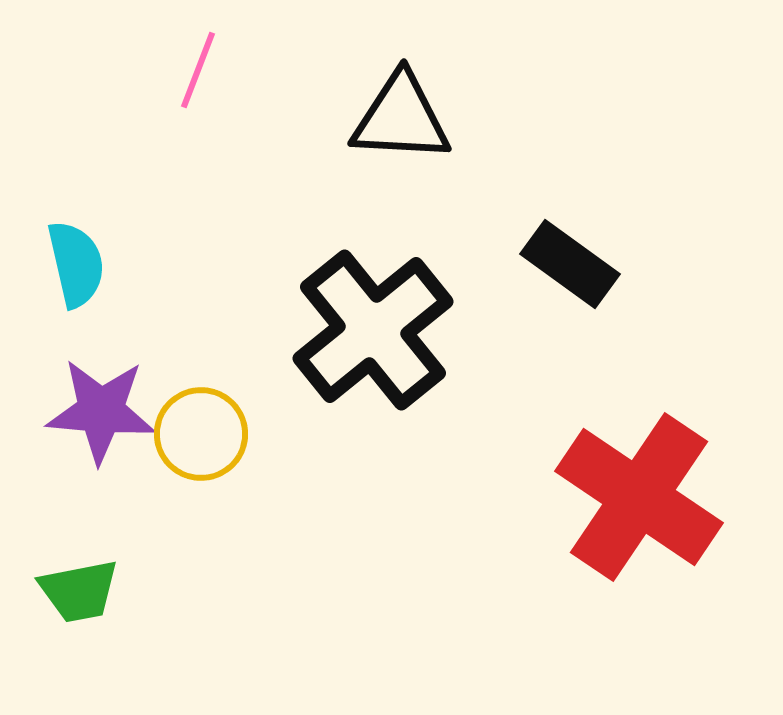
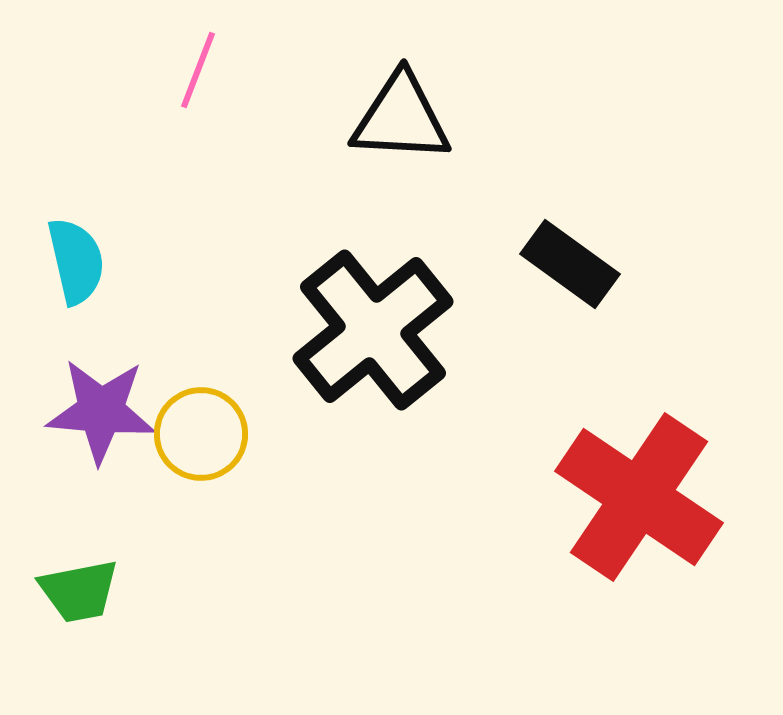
cyan semicircle: moved 3 px up
